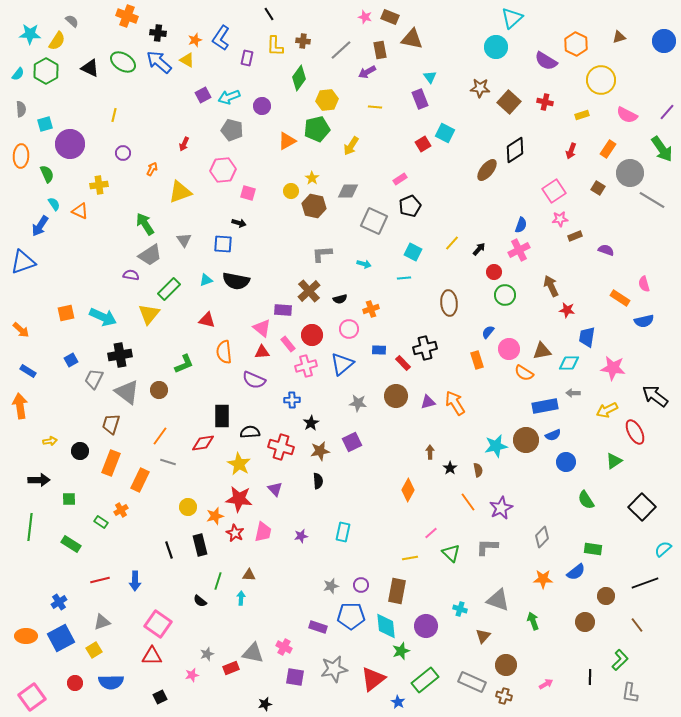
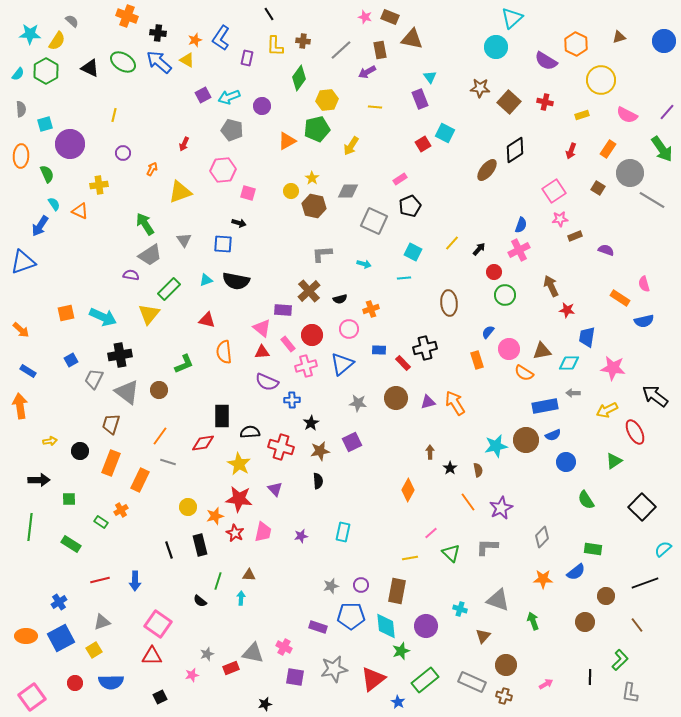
purple semicircle at (254, 380): moved 13 px right, 2 px down
brown circle at (396, 396): moved 2 px down
